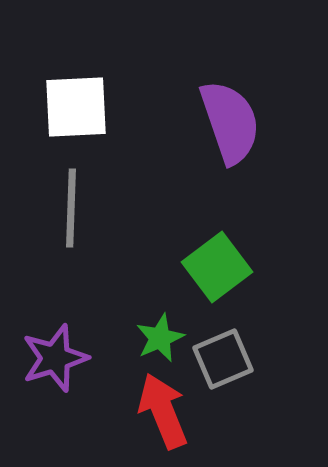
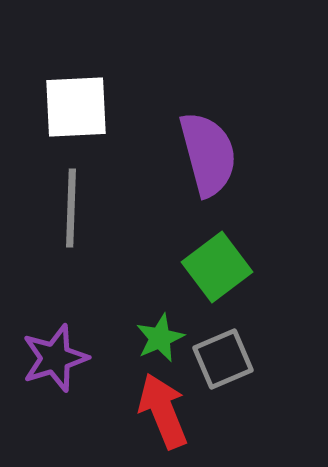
purple semicircle: moved 22 px left, 32 px down; rotated 4 degrees clockwise
